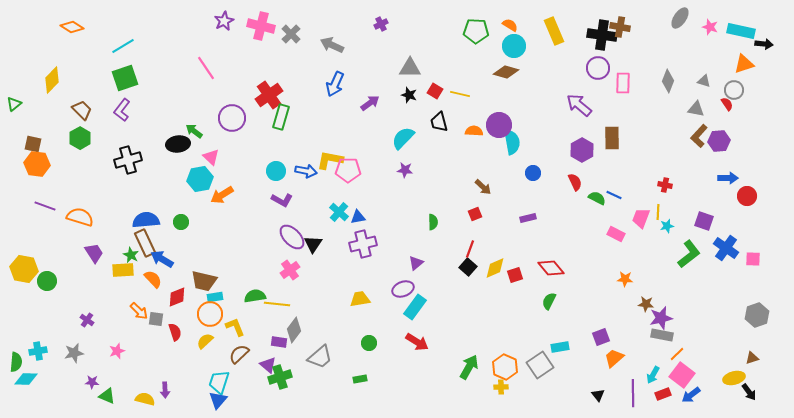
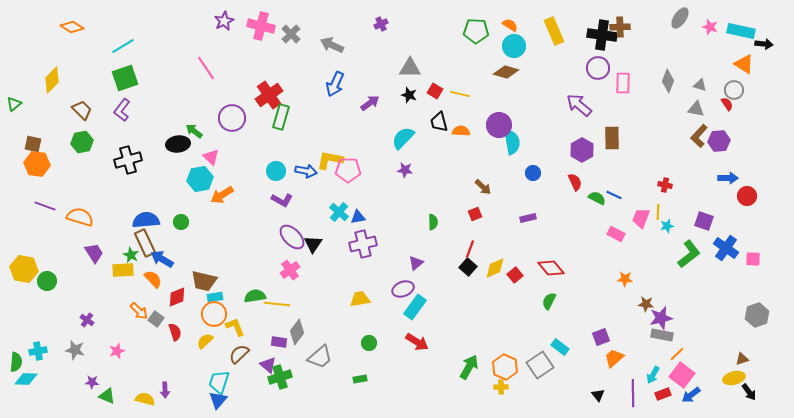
brown cross at (620, 27): rotated 12 degrees counterclockwise
orange triangle at (744, 64): rotated 50 degrees clockwise
gray triangle at (704, 81): moved 4 px left, 4 px down
orange semicircle at (474, 131): moved 13 px left
green hexagon at (80, 138): moved 2 px right, 4 px down; rotated 20 degrees clockwise
red square at (515, 275): rotated 21 degrees counterclockwise
orange circle at (210, 314): moved 4 px right
gray square at (156, 319): rotated 28 degrees clockwise
gray diamond at (294, 330): moved 3 px right, 2 px down
cyan rectangle at (560, 347): rotated 48 degrees clockwise
gray star at (74, 353): moved 1 px right, 3 px up; rotated 24 degrees clockwise
brown triangle at (752, 358): moved 10 px left, 1 px down
